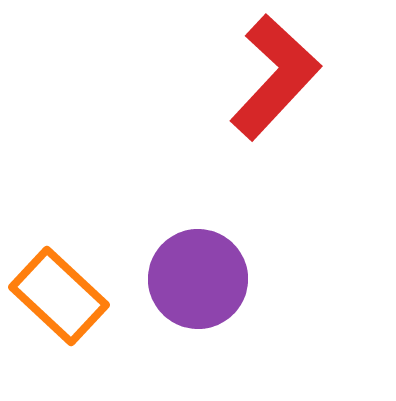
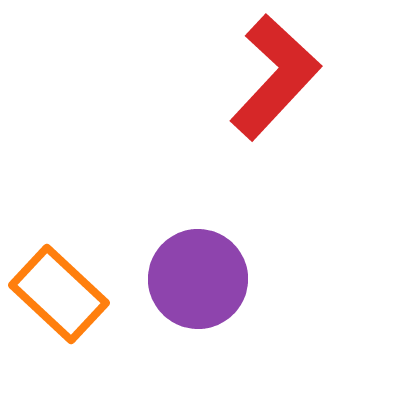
orange rectangle: moved 2 px up
